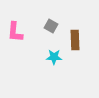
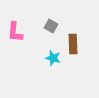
brown rectangle: moved 2 px left, 4 px down
cyan star: moved 1 px left, 1 px down; rotated 14 degrees clockwise
